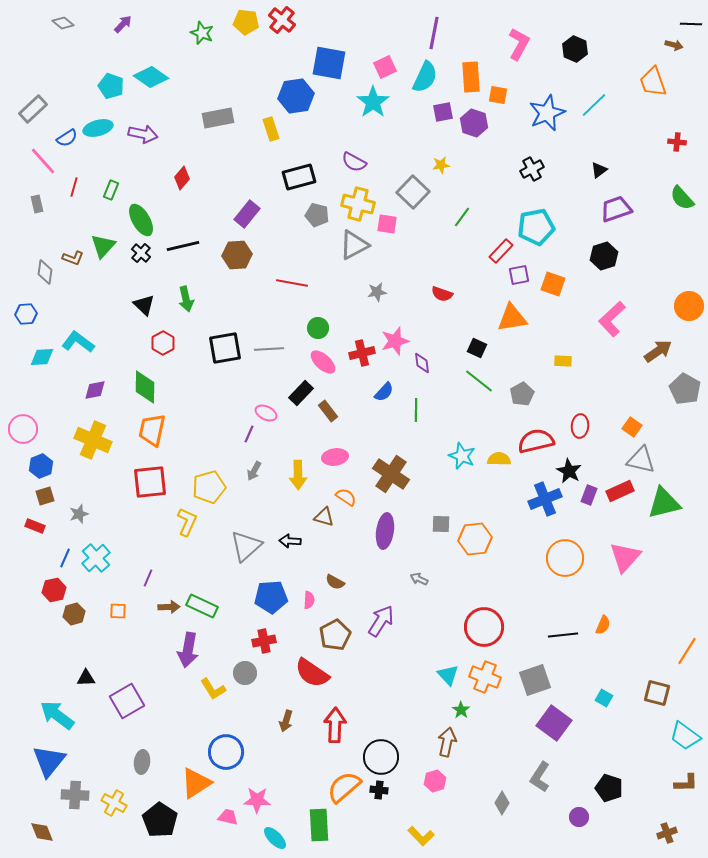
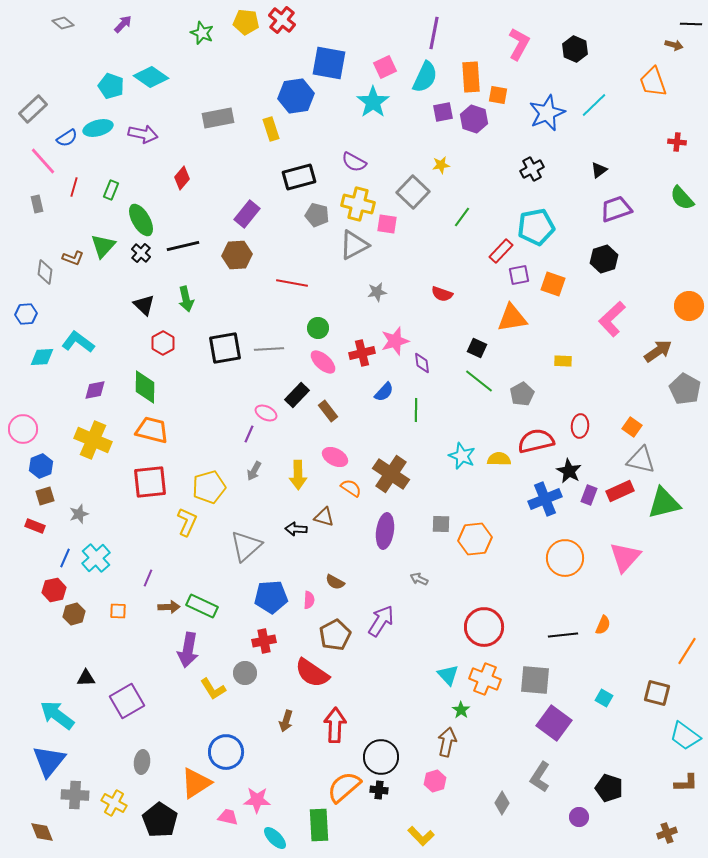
purple hexagon at (474, 123): moved 4 px up
black hexagon at (604, 256): moved 3 px down
black rectangle at (301, 393): moved 4 px left, 2 px down
orange trapezoid at (152, 430): rotated 92 degrees clockwise
pink ellipse at (335, 457): rotated 35 degrees clockwise
orange semicircle at (346, 497): moved 5 px right, 9 px up
black arrow at (290, 541): moved 6 px right, 12 px up
orange cross at (485, 677): moved 2 px down
gray square at (535, 680): rotated 24 degrees clockwise
